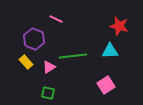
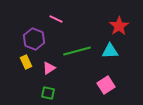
red star: rotated 24 degrees clockwise
green line: moved 4 px right, 5 px up; rotated 8 degrees counterclockwise
yellow rectangle: rotated 16 degrees clockwise
pink triangle: moved 1 px down
